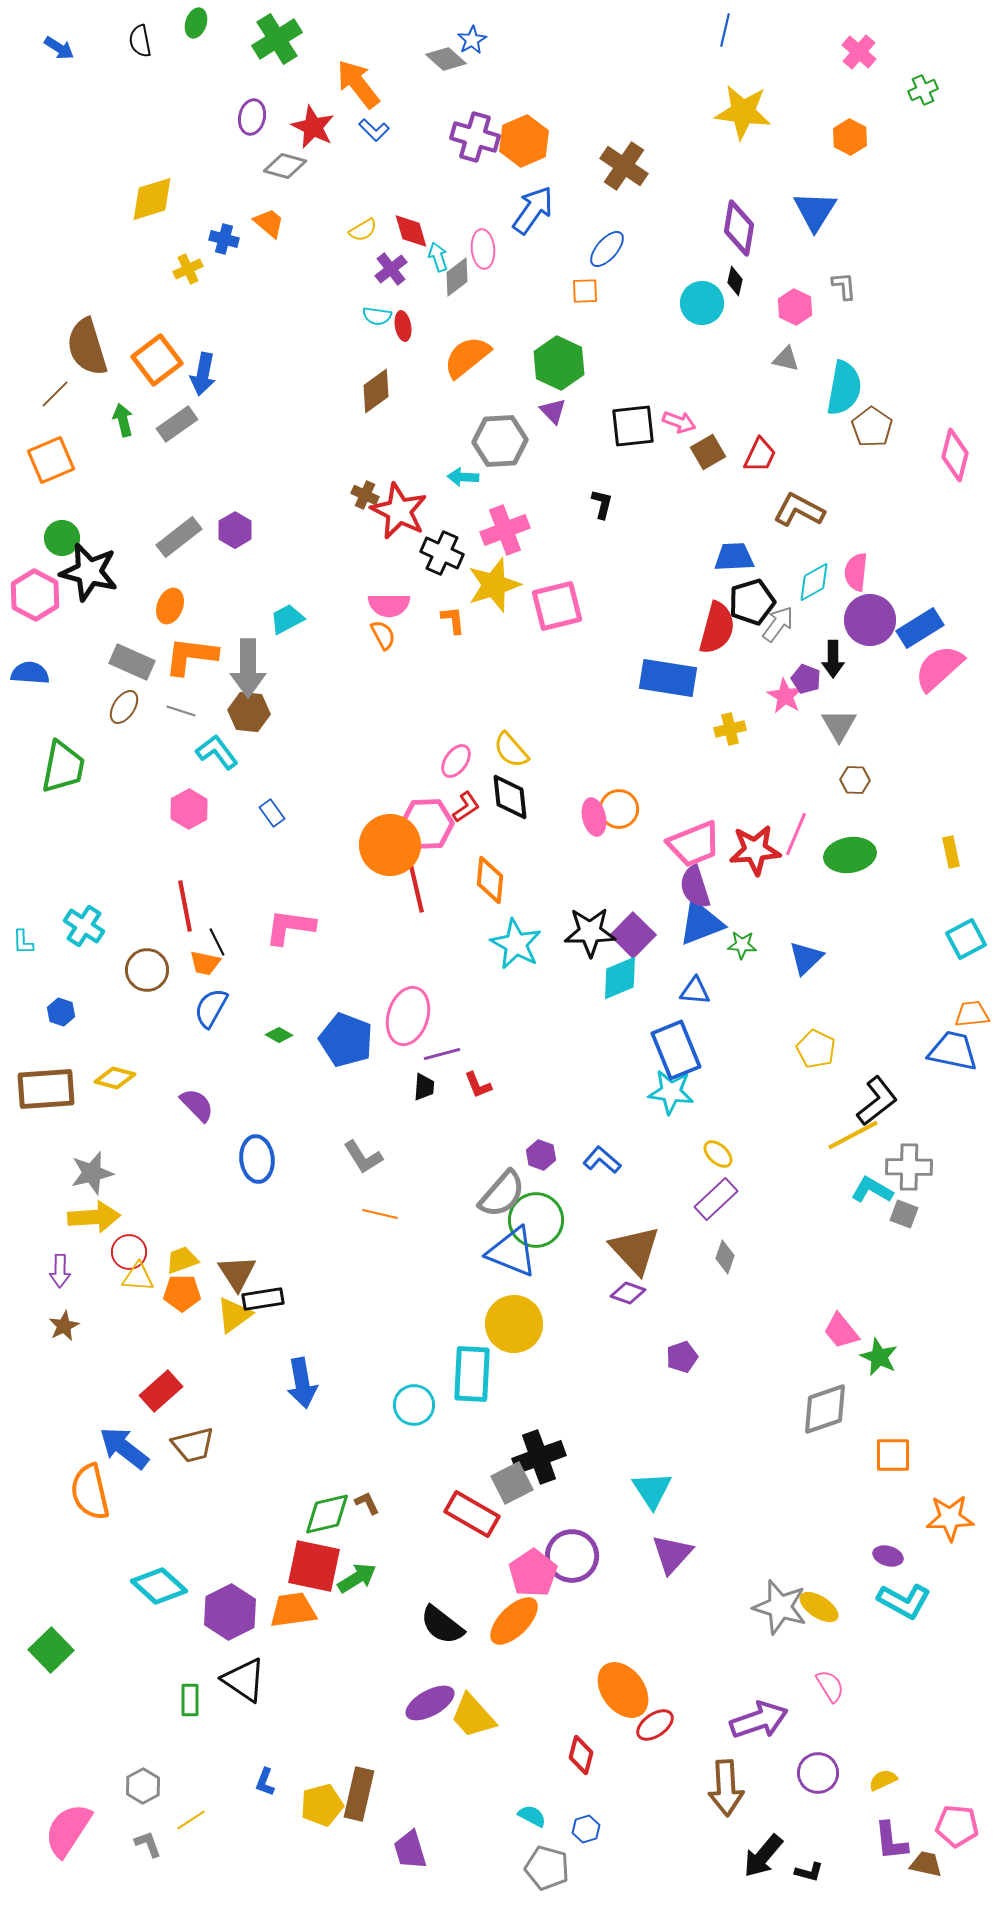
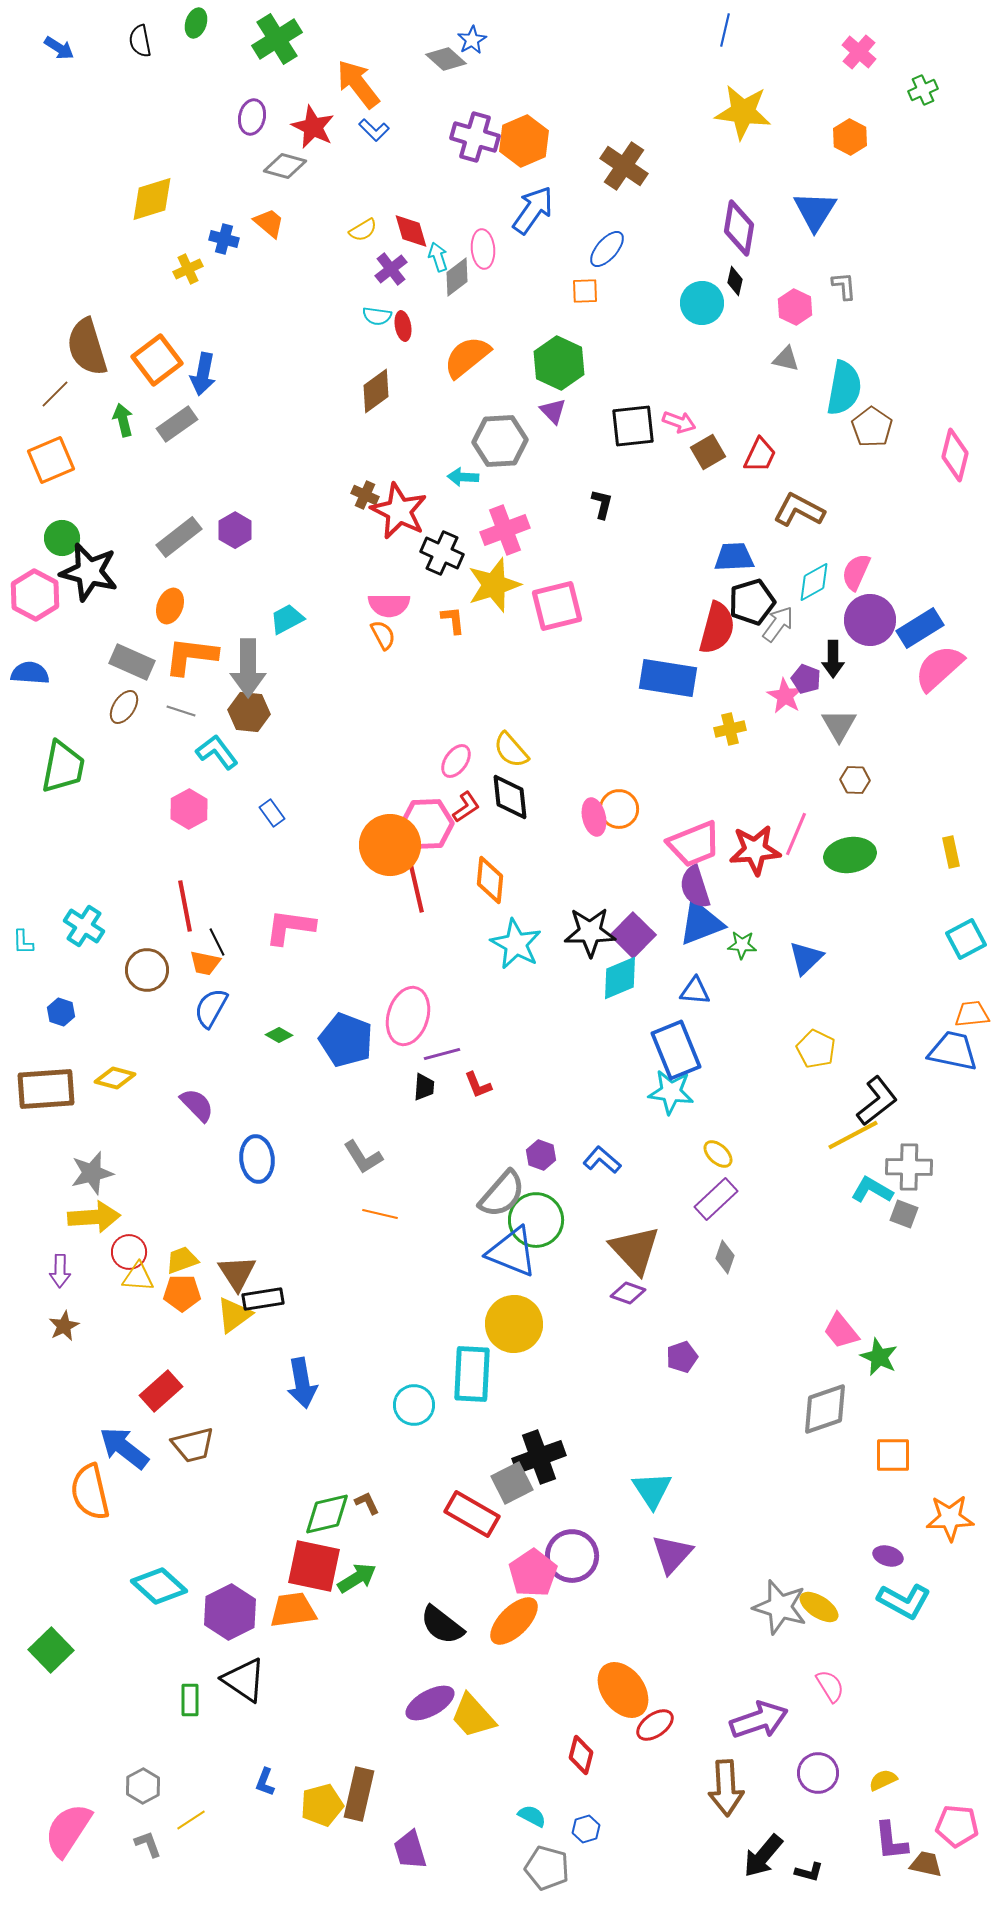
pink semicircle at (856, 572): rotated 18 degrees clockwise
